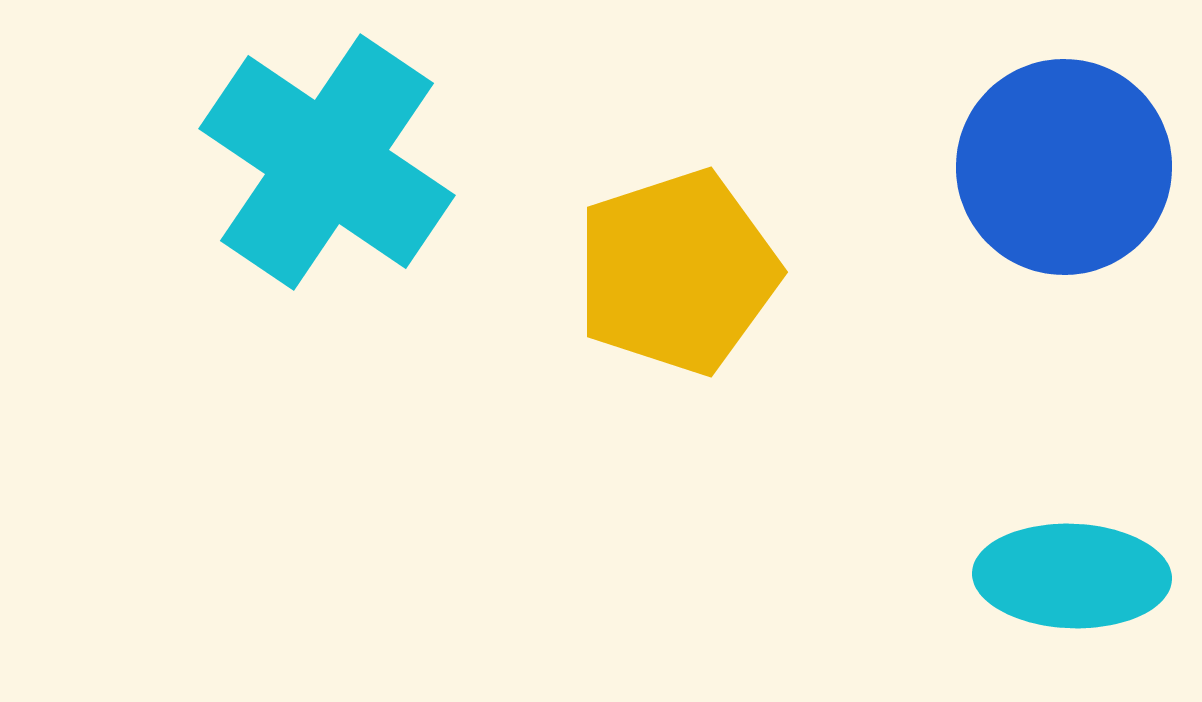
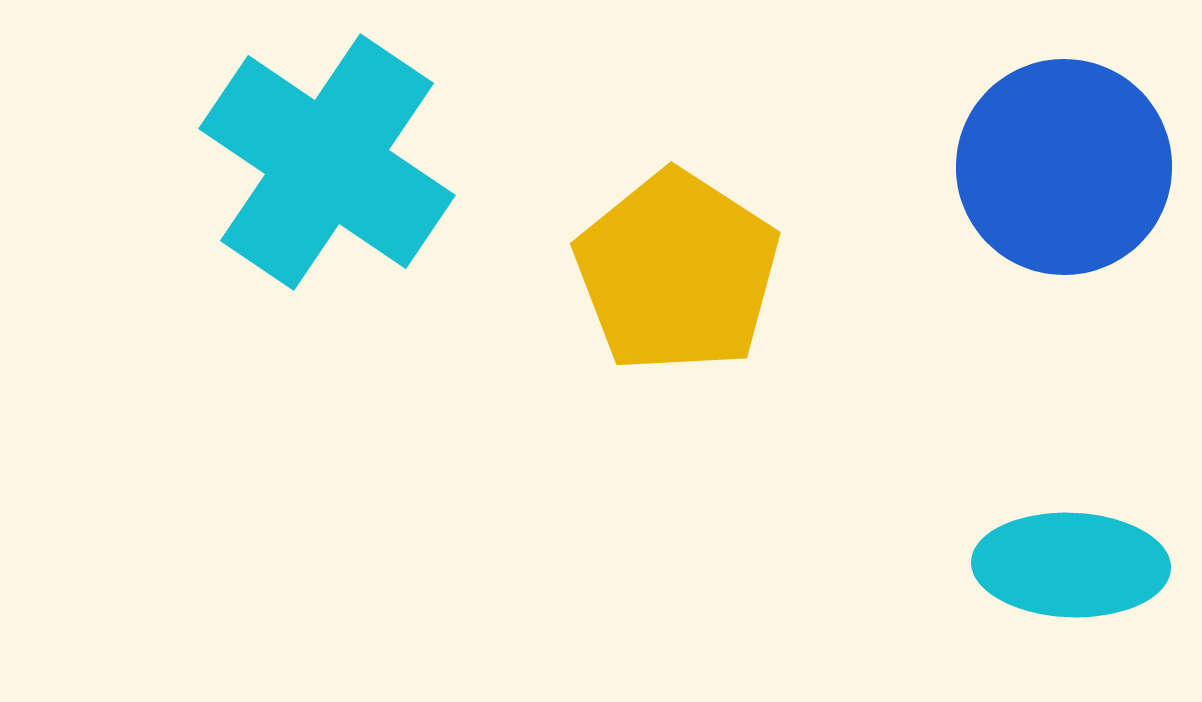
yellow pentagon: rotated 21 degrees counterclockwise
cyan ellipse: moved 1 px left, 11 px up
